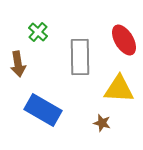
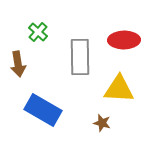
red ellipse: rotated 60 degrees counterclockwise
